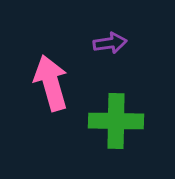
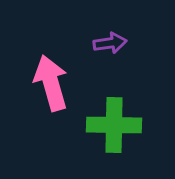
green cross: moved 2 px left, 4 px down
